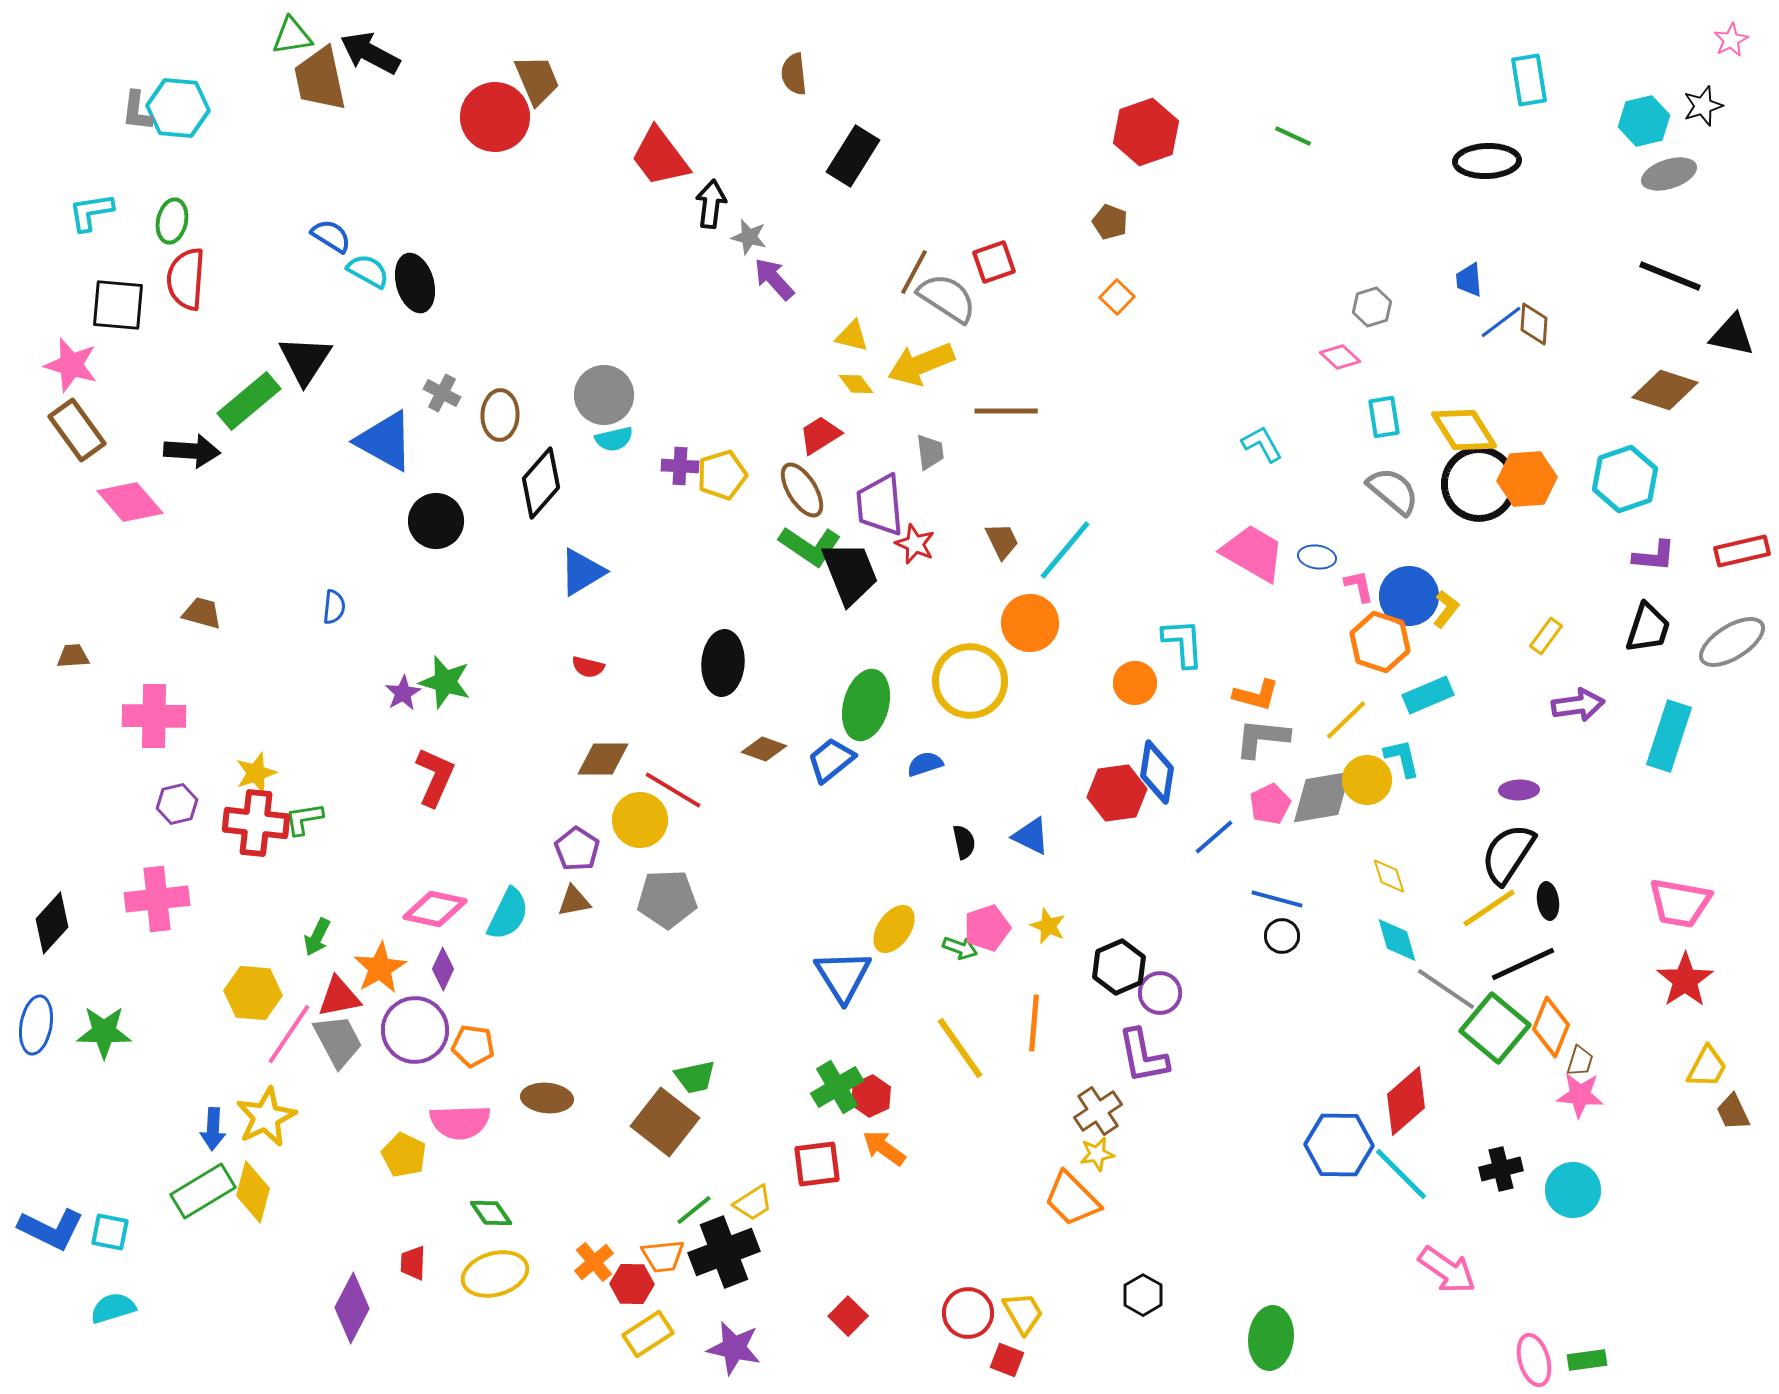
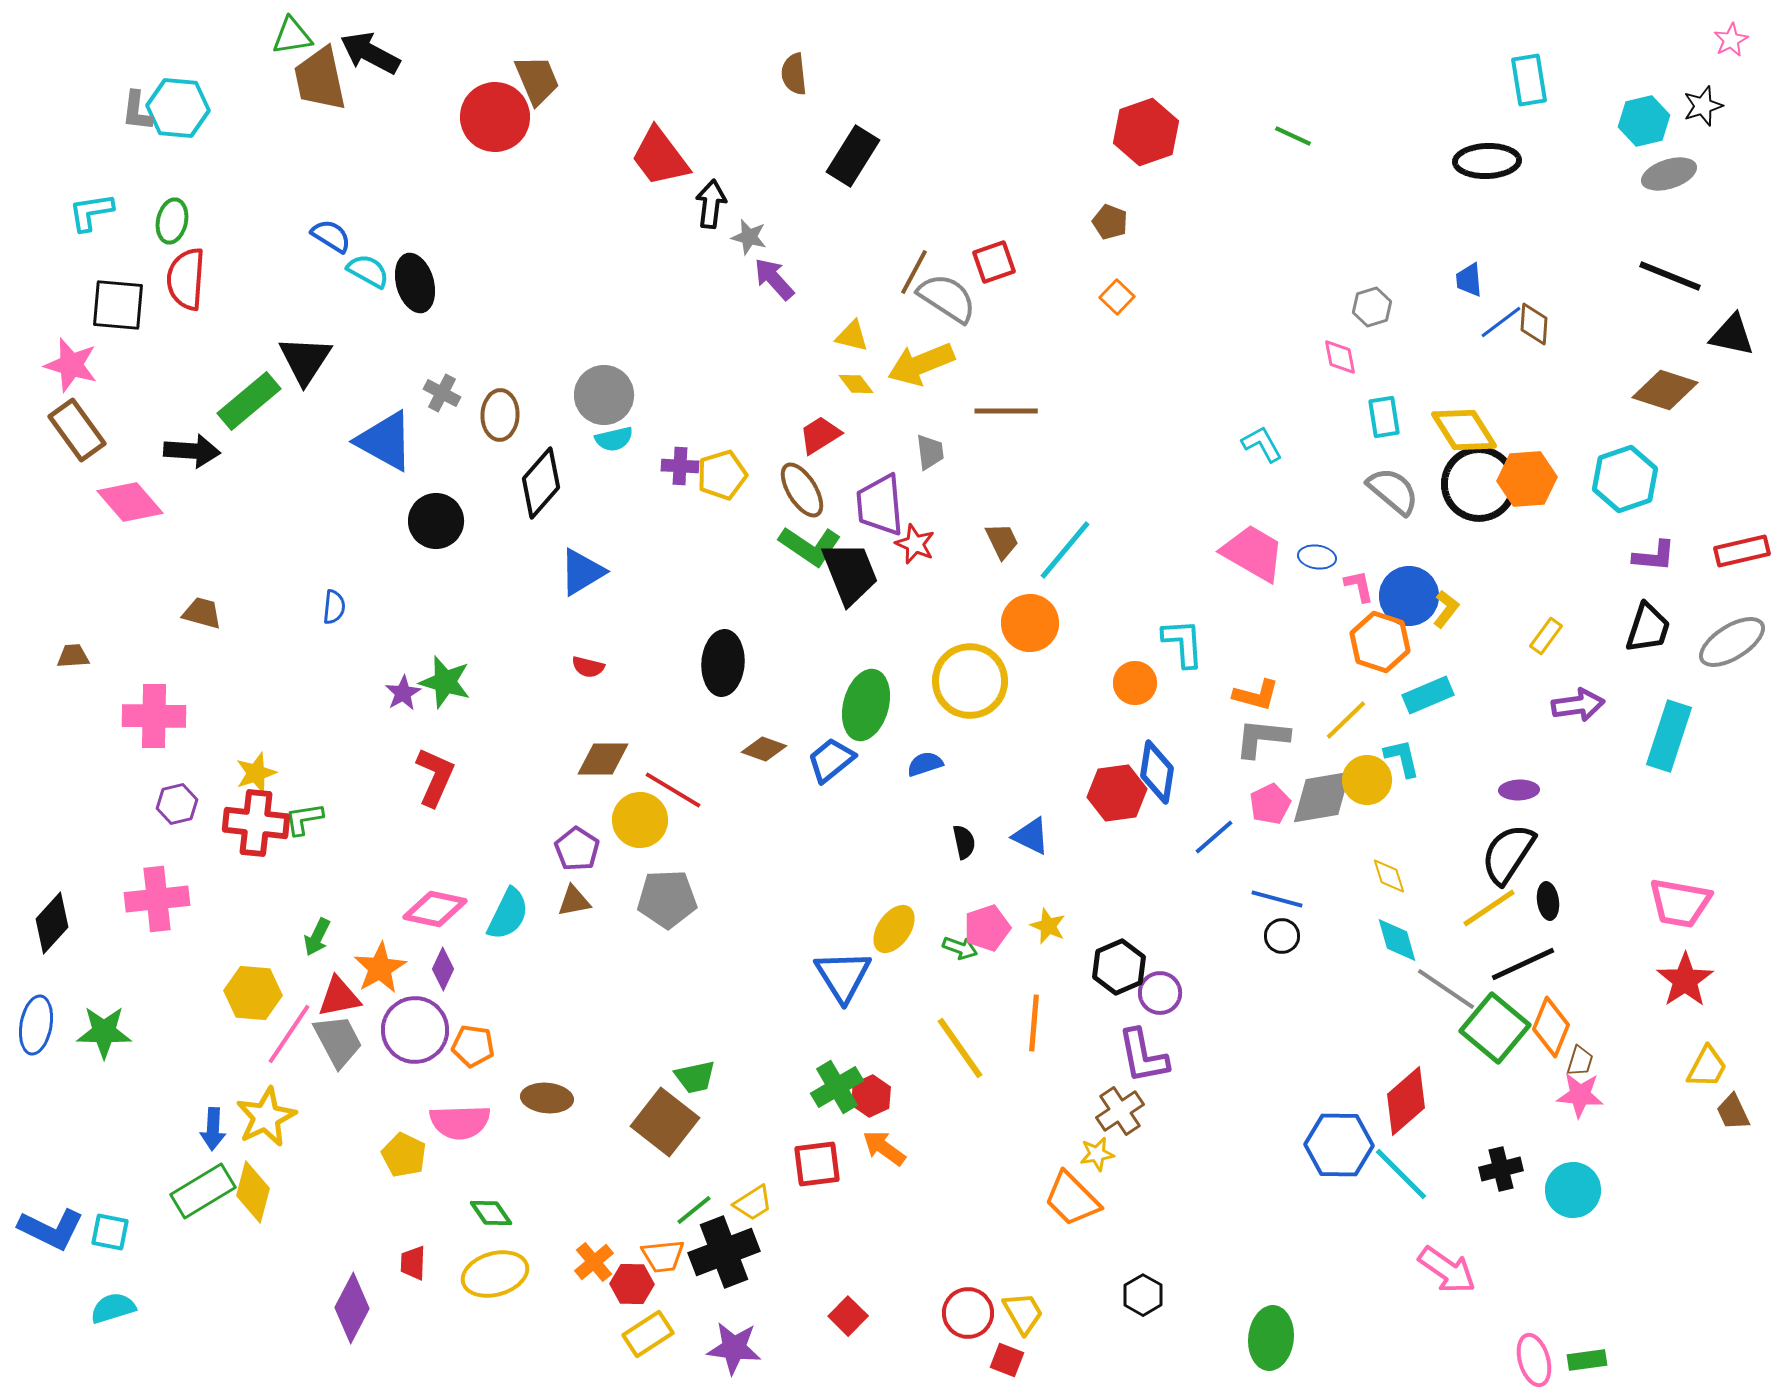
pink diamond at (1340, 357): rotated 36 degrees clockwise
brown cross at (1098, 1111): moved 22 px right
purple star at (734, 1348): rotated 6 degrees counterclockwise
